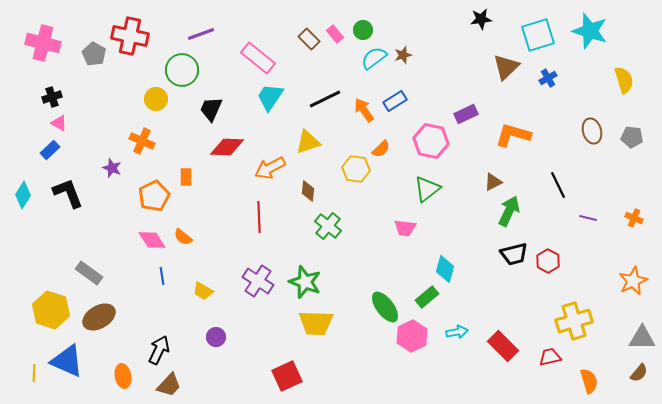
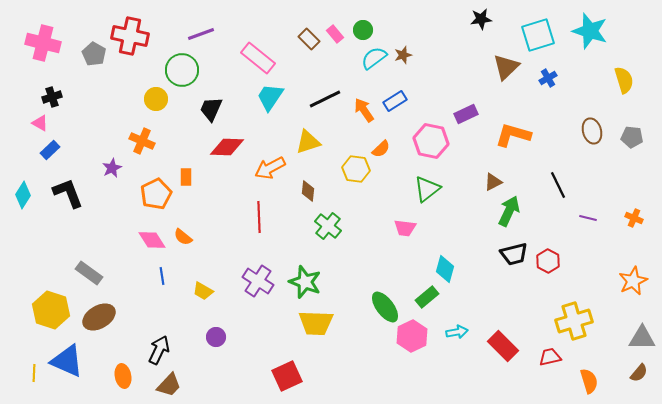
pink triangle at (59, 123): moved 19 px left
purple star at (112, 168): rotated 24 degrees clockwise
orange pentagon at (154, 196): moved 2 px right, 2 px up
